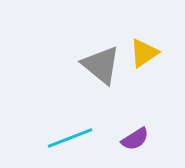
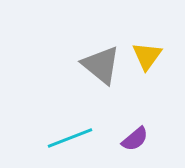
yellow triangle: moved 3 px right, 3 px down; rotated 20 degrees counterclockwise
purple semicircle: rotated 8 degrees counterclockwise
